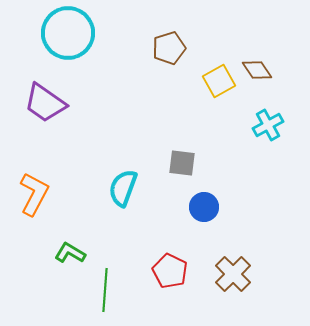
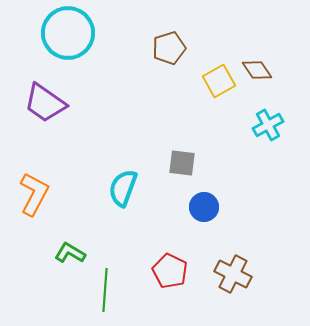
brown cross: rotated 18 degrees counterclockwise
